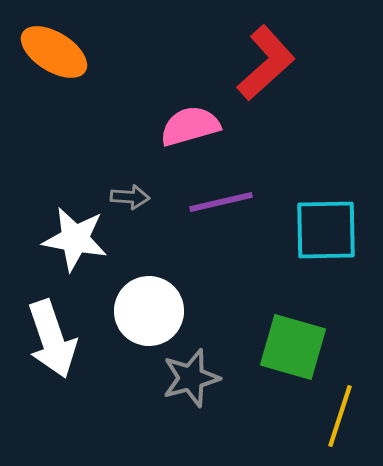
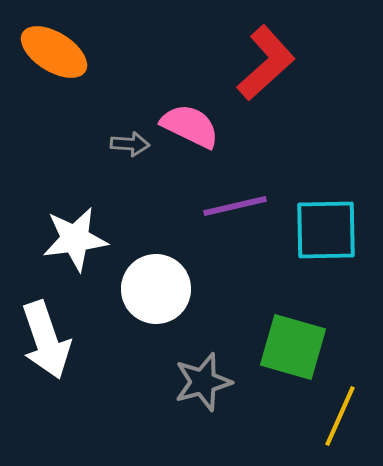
pink semicircle: rotated 42 degrees clockwise
gray arrow: moved 53 px up
purple line: moved 14 px right, 4 px down
white star: rotated 18 degrees counterclockwise
white circle: moved 7 px right, 22 px up
white arrow: moved 6 px left, 1 px down
gray star: moved 12 px right, 4 px down
yellow line: rotated 6 degrees clockwise
